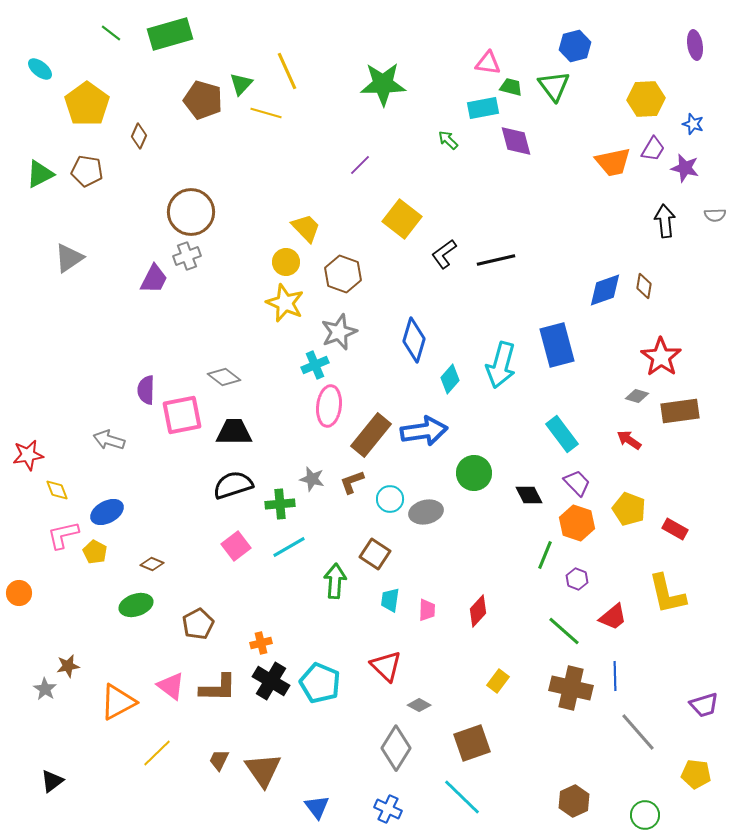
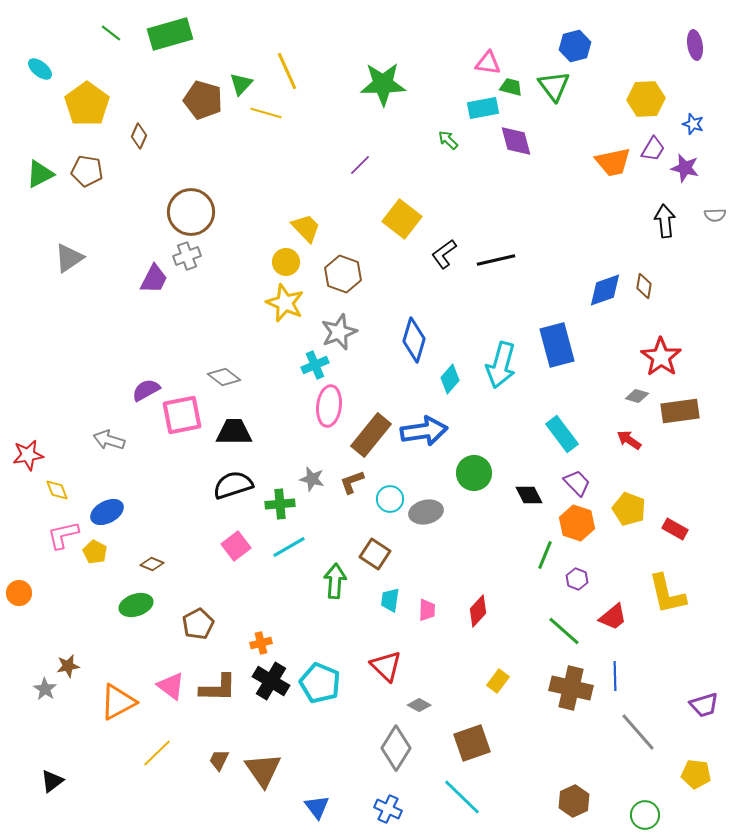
purple semicircle at (146, 390): rotated 60 degrees clockwise
